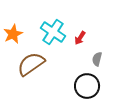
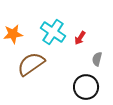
orange star: rotated 18 degrees clockwise
black circle: moved 1 px left, 1 px down
